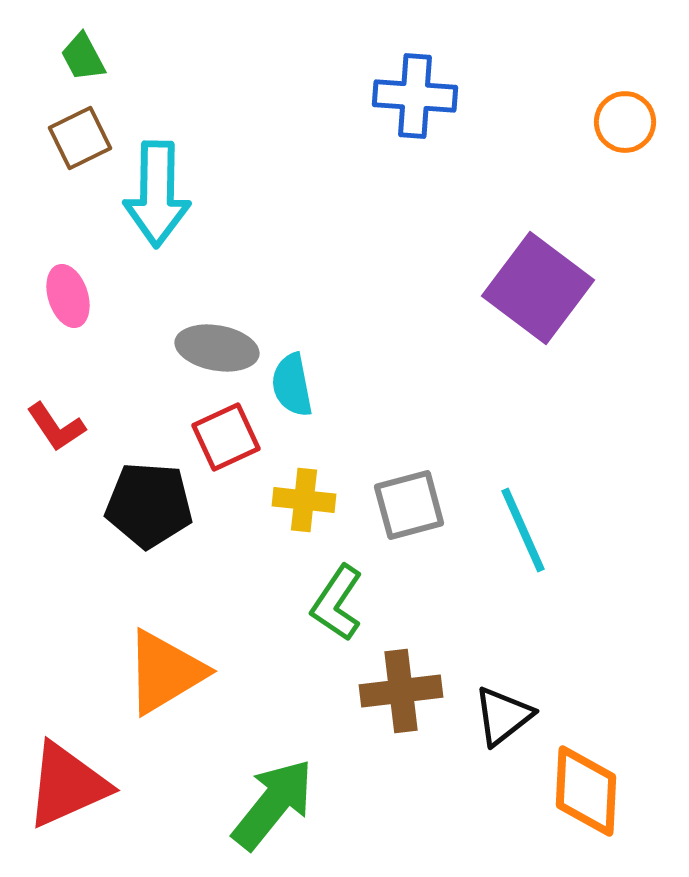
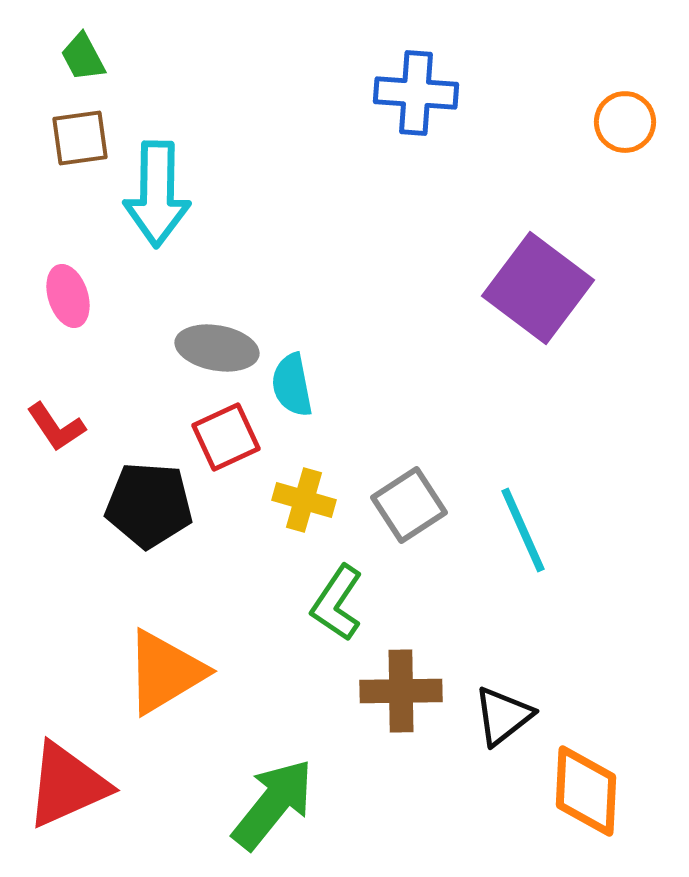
blue cross: moved 1 px right, 3 px up
brown square: rotated 18 degrees clockwise
yellow cross: rotated 10 degrees clockwise
gray square: rotated 18 degrees counterclockwise
brown cross: rotated 6 degrees clockwise
